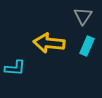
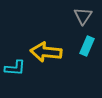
yellow arrow: moved 3 px left, 9 px down
